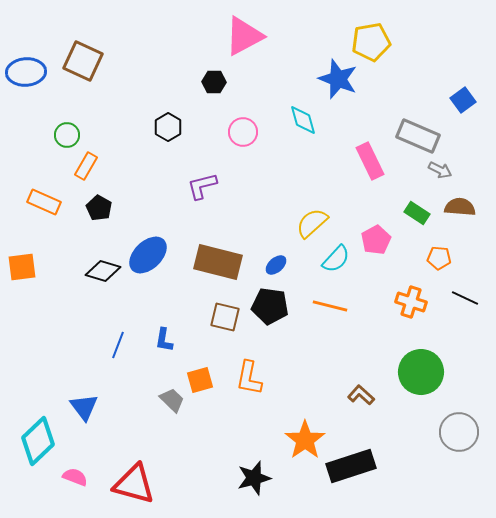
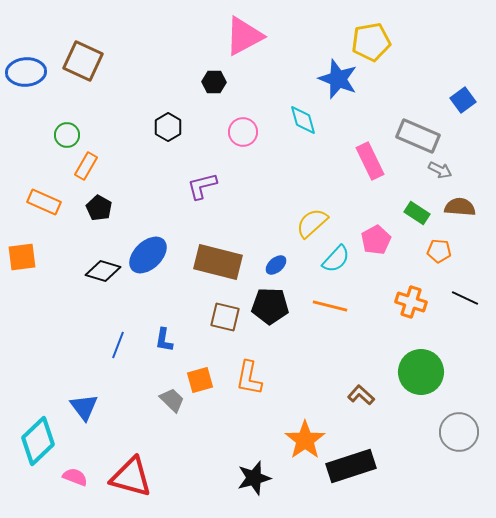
orange pentagon at (439, 258): moved 7 px up
orange square at (22, 267): moved 10 px up
black pentagon at (270, 306): rotated 6 degrees counterclockwise
red triangle at (134, 484): moved 3 px left, 7 px up
